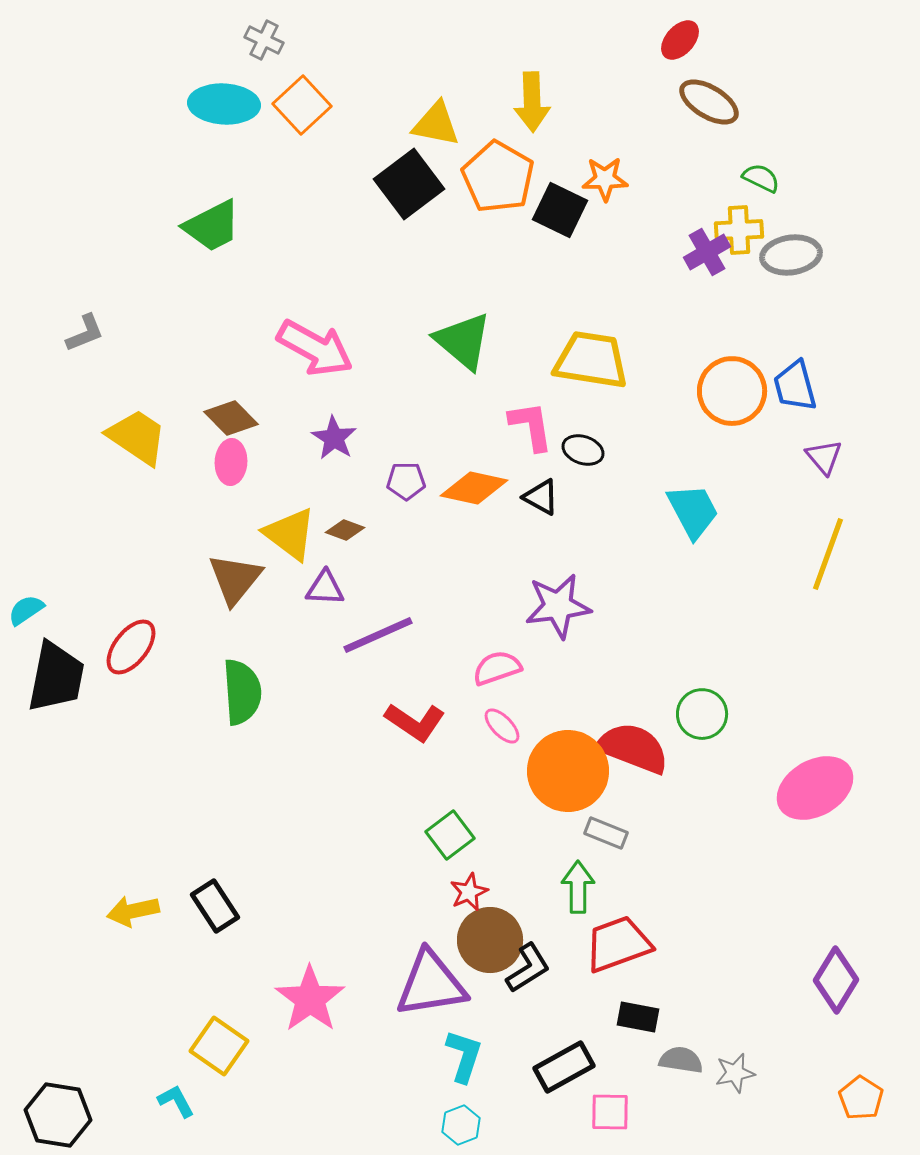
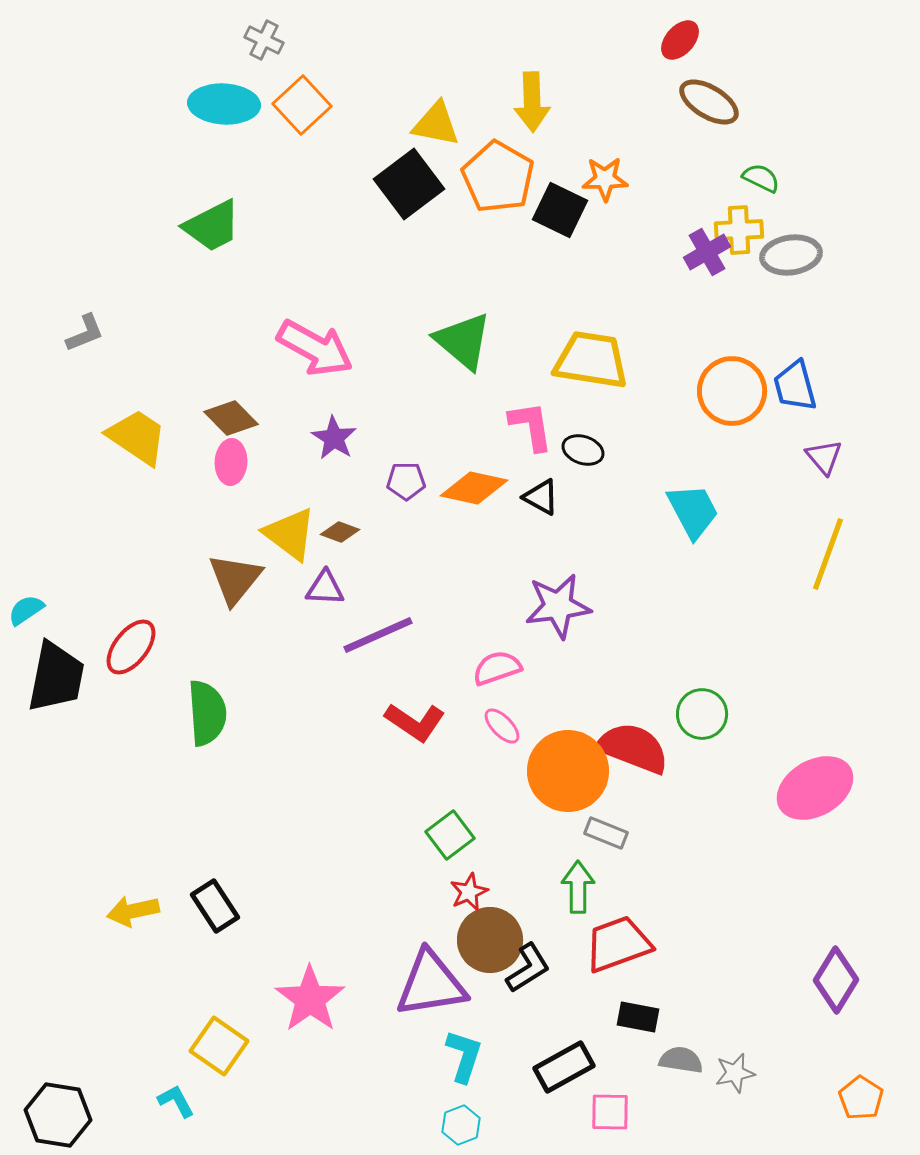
brown diamond at (345, 530): moved 5 px left, 2 px down
green semicircle at (242, 692): moved 35 px left, 21 px down
